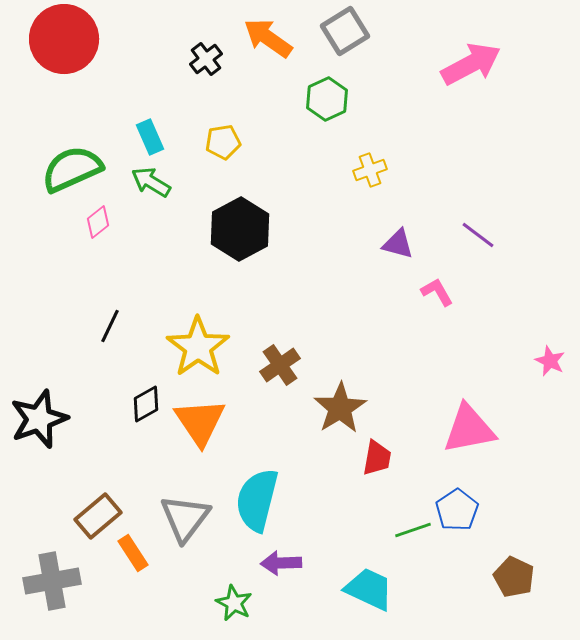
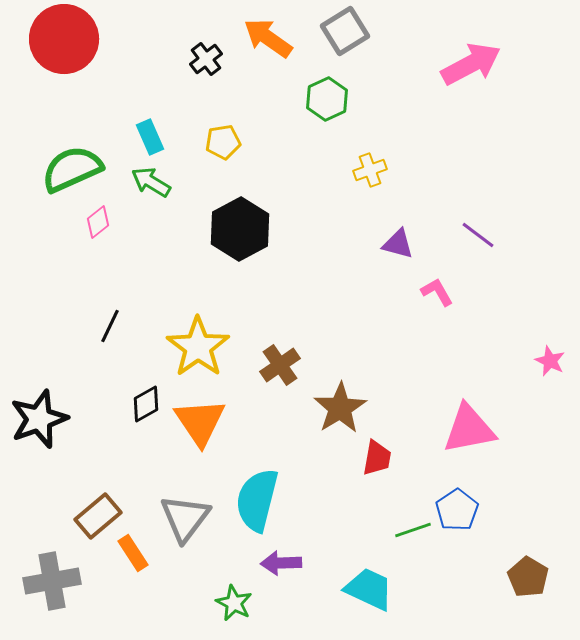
brown pentagon: moved 14 px right; rotated 6 degrees clockwise
